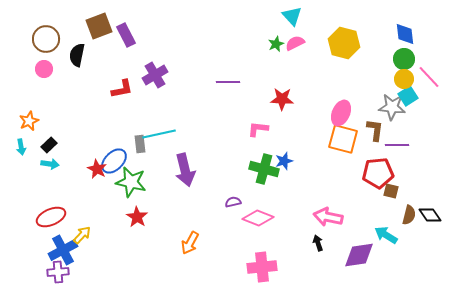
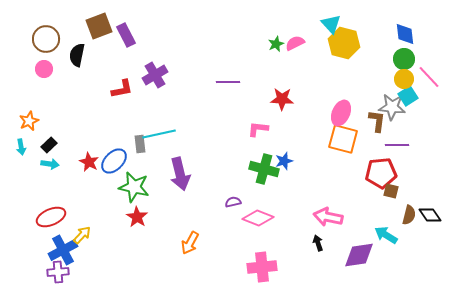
cyan triangle at (292, 16): moved 39 px right, 8 px down
brown L-shape at (375, 130): moved 2 px right, 9 px up
red star at (97, 169): moved 8 px left, 7 px up
purple arrow at (185, 170): moved 5 px left, 4 px down
red pentagon at (378, 173): moved 3 px right
green star at (131, 182): moved 3 px right, 5 px down
